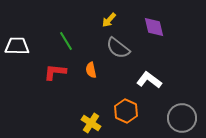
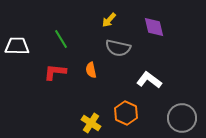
green line: moved 5 px left, 2 px up
gray semicircle: rotated 25 degrees counterclockwise
orange hexagon: moved 2 px down
